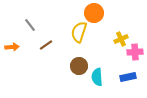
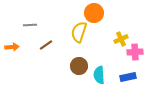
gray line: rotated 56 degrees counterclockwise
cyan semicircle: moved 2 px right, 2 px up
